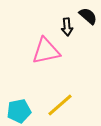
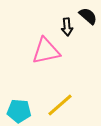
cyan pentagon: rotated 15 degrees clockwise
